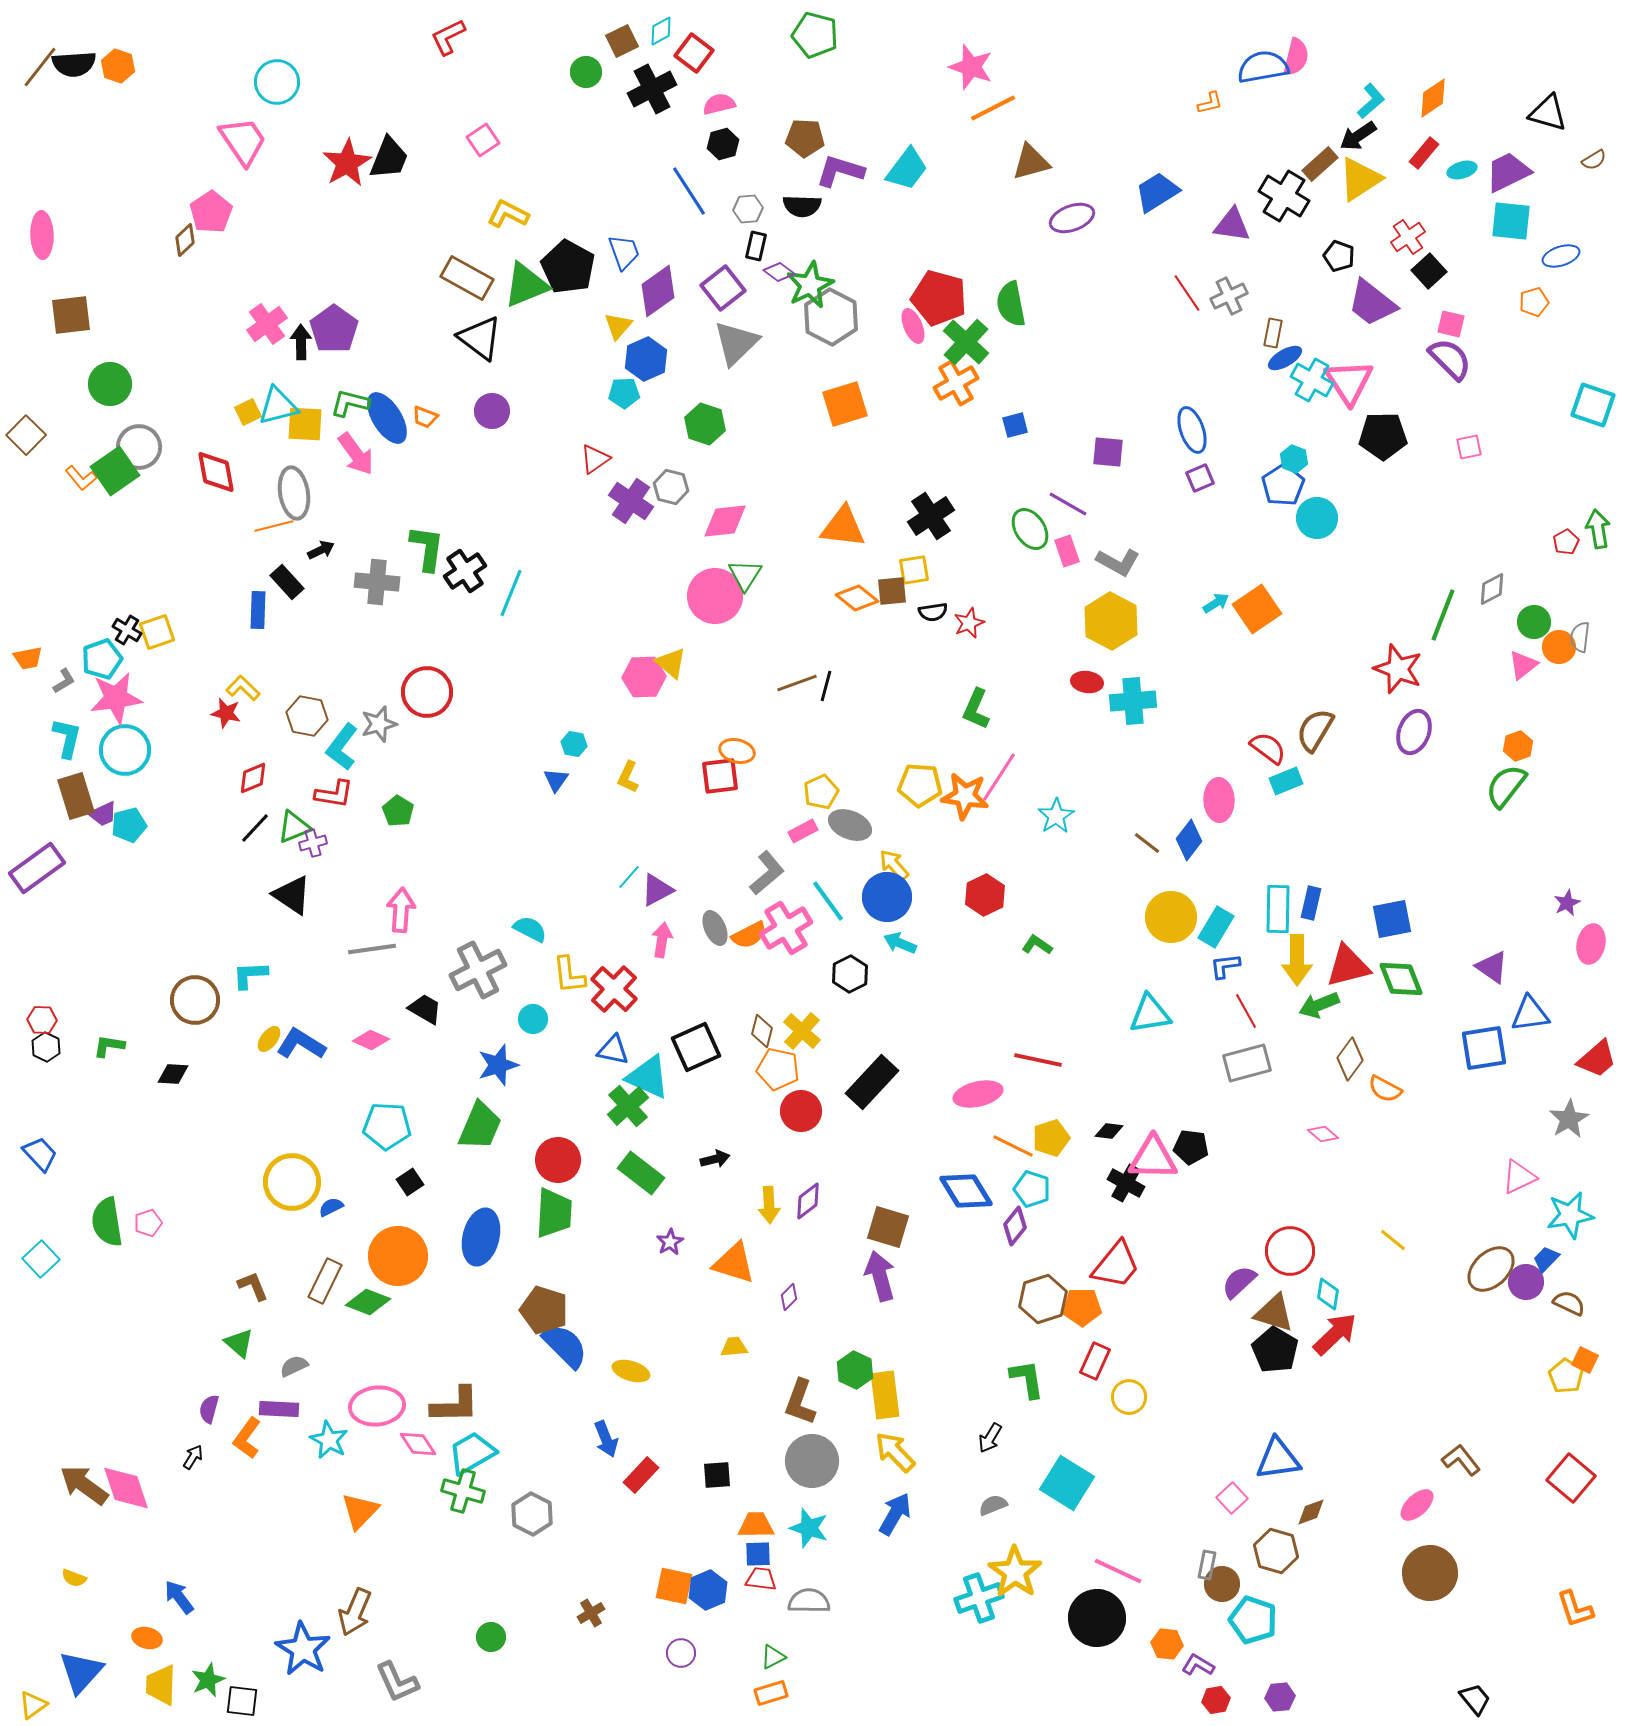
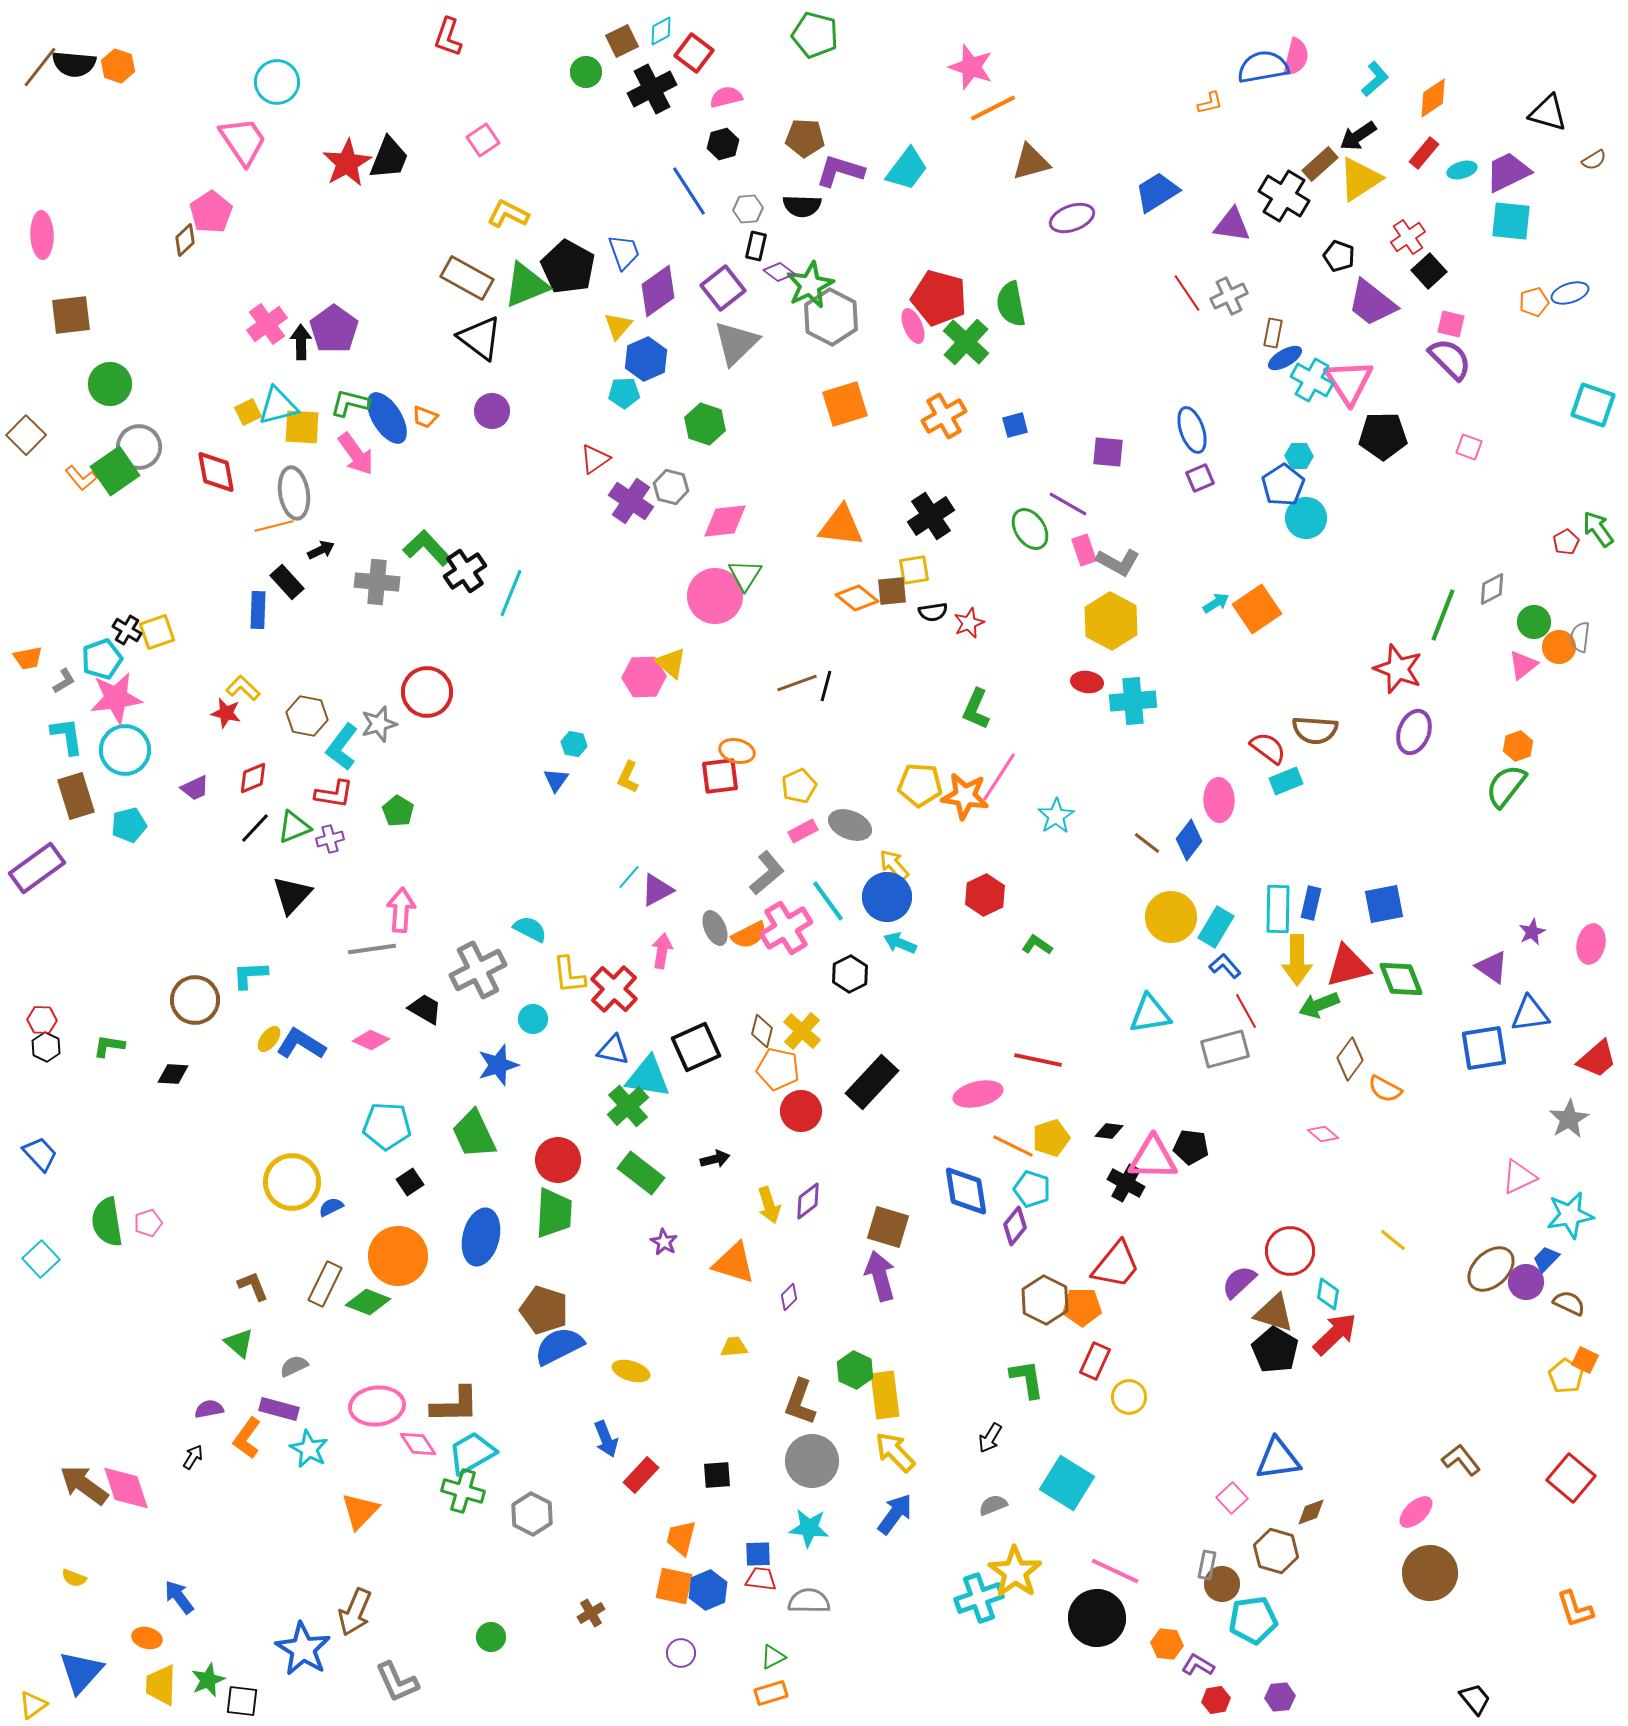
red L-shape at (448, 37): rotated 45 degrees counterclockwise
black semicircle at (74, 64): rotated 9 degrees clockwise
cyan L-shape at (1371, 101): moved 4 px right, 22 px up
pink semicircle at (719, 104): moved 7 px right, 7 px up
blue ellipse at (1561, 256): moved 9 px right, 37 px down
orange cross at (956, 383): moved 12 px left, 33 px down
yellow square at (305, 424): moved 3 px left, 3 px down
pink square at (1469, 447): rotated 32 degrees clockwise
cyan hexagon at (1294, 459): moved 5 px right, 3 px up; rotated 20 degrees counterclockwise
cyan circle at (1317, 518): moved 11 px left
orange triangle at (843, 527): moved 2 px left, 1 px up
green arrow at (1598, 529): rotated 27 degrees counterclockwise
green L-shape at (427, 548): rotated 51 degrees counterclockwise
pink rectangle at (1067, 551): moved 17 px right, 1 px up
brown semicircle at (1315, 730): rotated 117 degrees counterclockwise
cyan L-shape at (67, 738): moved 2 px up; rotated 21 degrees counterclockwise
yellow pentagon at (821, 792): moved 22 px left, 6 px up
purple trapezoid at (103, 814): moved 92 px right, 26 px up
purple cross at (313, 843): moved 17 px right, 4 px up
black triangle at (292, 895): rotated 39 degrees clockwise
purple star at (1567, 903): moved 35 px left, 29 px down
blue square at (1392, 919): moved 8 px left, 15 px up
pink arrow at (662, 940): moved 11 px down
blue L-shape at (1225, 966): rotated 56 degrees clockwise
gray rectangle at (1247, 1063): moved 22 px left, 14 px up
cyan triangle at (648, 1077): rotated 15 degrees counterclockwise
green trapezoid at (480, 1126): moved 6 px left, 8 px down; rotated 132 degrees clockwise
blue diamond at (966, 1191): rotated 22 degrees clockwise
yellow arrow at (769, 1205): rotated 15 degrees counterclockwise
purple star at (670, 1242): moved 6 px left; rotated 12 degrees counterclockwise
brown rectangle at (325, 1281): moved 3 px down
brown hexagon at (1043, 1299): moved 2 px right, 1 px down; rotated 15 degrees counterclockwise
blue semicircle at (565, 1346): moved 6 px left; rotated 72 degrees counterclockwise
purple semicircle at (209, 1409): rotated 64 degrees clockwise
purple rectangle at (279, 1409): rotated 12 degrees clockwise
cyan star at (329, 1440): moved 20 px left, 9 px down
pink ellipse at (1417, 1505): moved 1 px left, 7 px down
blue arrow at (895, 1514): rotated 6 degrees clockwise
orange trapezoid at (756, 1525): moved 75 px left, 13 px down; rotated 75 degrees counterclockwise
cyan star at (809, 1528): rotated 12 degrees counterclockwise
pink line at (1118, 1571): moved 3 px left
cyan pentagon at (1253, 1620): rotated 27 degrees counterclockwise
